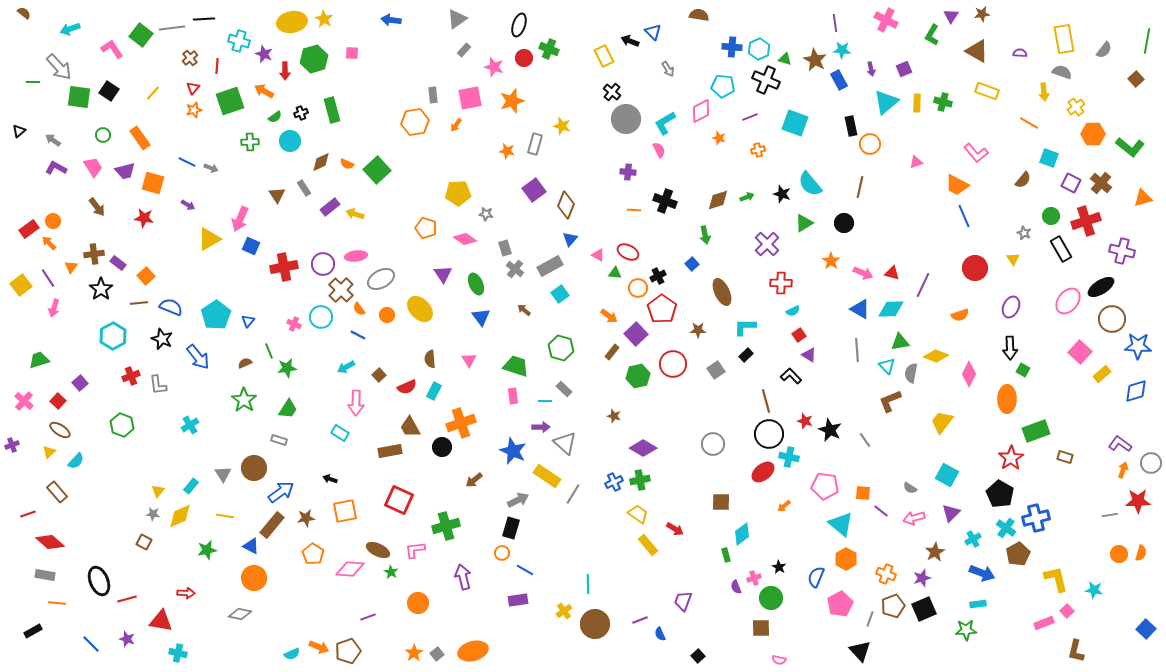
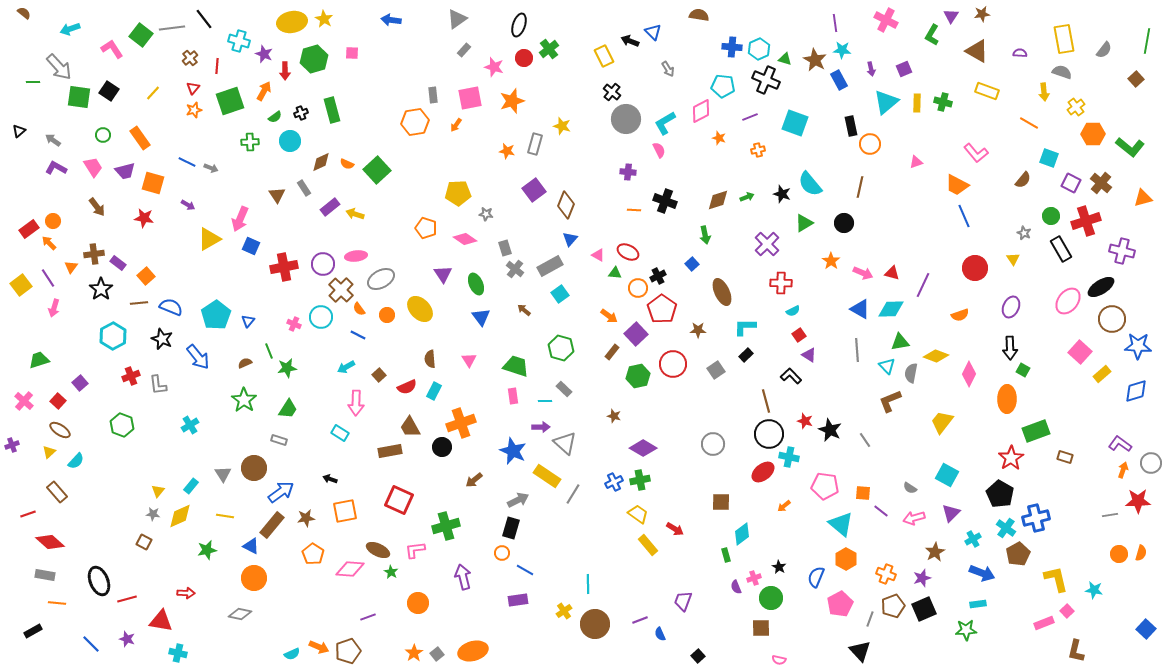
black line at (204, 19): rotated 55 degrees clockwise
green cross at (549, 49): rotated 30 degrees clockwise
orange arrow at (264, 91): rotated 90 degrees clockwise
